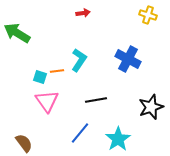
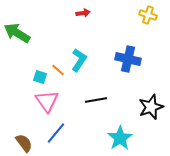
blue cross: rotated 15 degrees counterclockwise
orange line: moved 1 px right, 1 px up; rotated 48 degrees clockwise
blue line: moved 24 px left
cyan star: moved 2 px right, 1 px up
